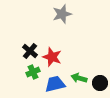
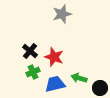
red star: moved 2 px right
black circle: moved 5 px down
